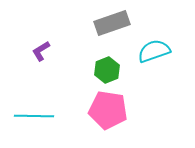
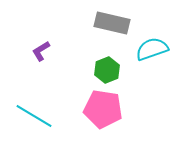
gray rectangle: rotated 32 degrees clockwise
cyan semicircle: moved 2 px left, 2 px up
pink pentagon: moved 5 px left, 1 px up
cyan line: rotated 30 degrees clockwise
